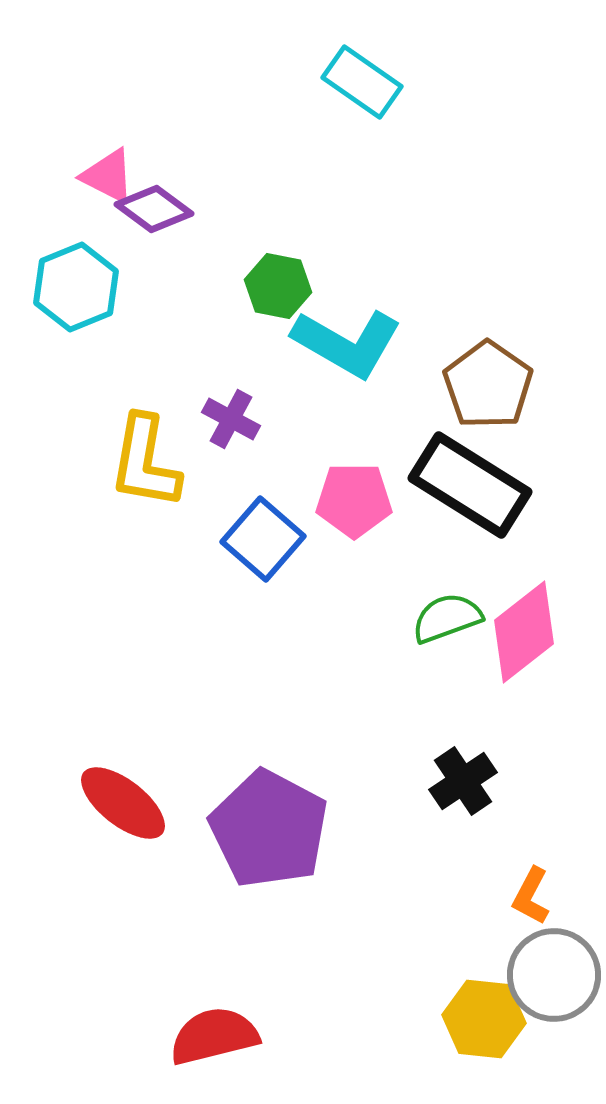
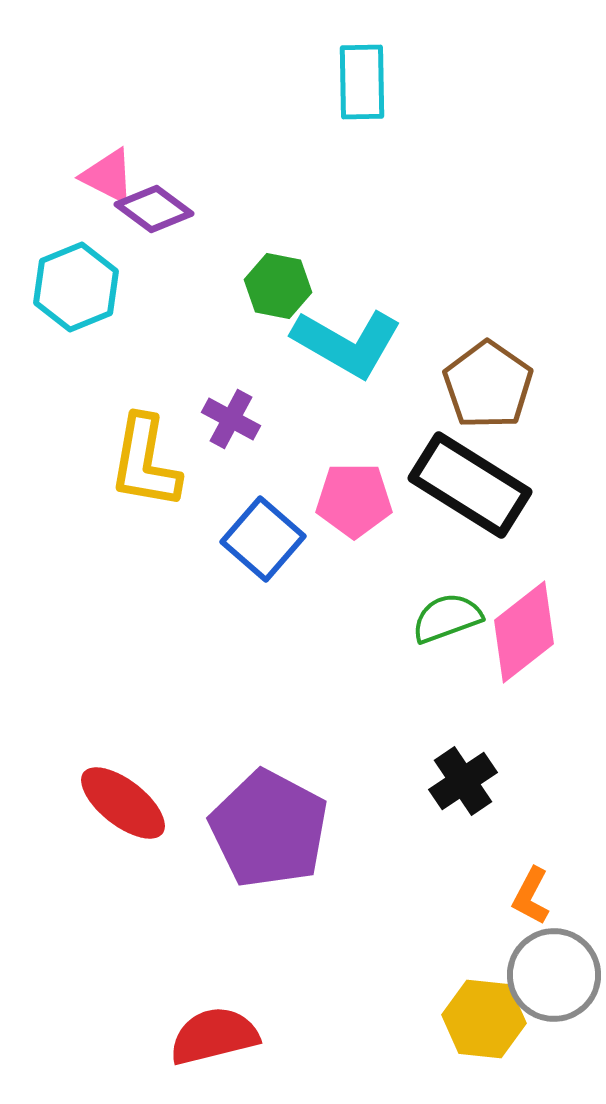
cyan rectangle: rotated 54 degrees clockwise
